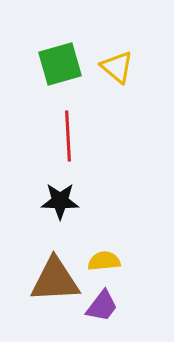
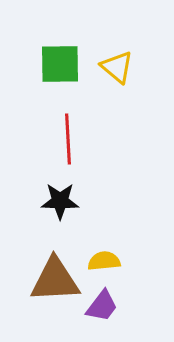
green square: rotated 15 degrees clockwise
red line: moved 3 px down
